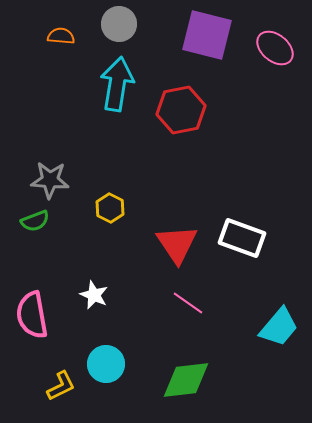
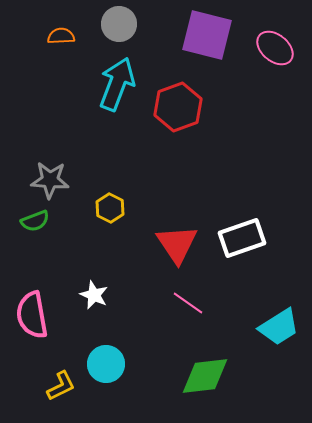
orange semicircle: rotated 8 degrees counterclockwise
cyan arrow: rotated 12 degrees clockwise
red hexagon: moved 3 px left, 3 px up; rotated 9 degrees counterclockwise
white rectangle: rotated 39 degrees counterclockwise
cyan trapezoid: rotated 18 degrees clockwise
green diamond: moved 19 px right, 4 px up
